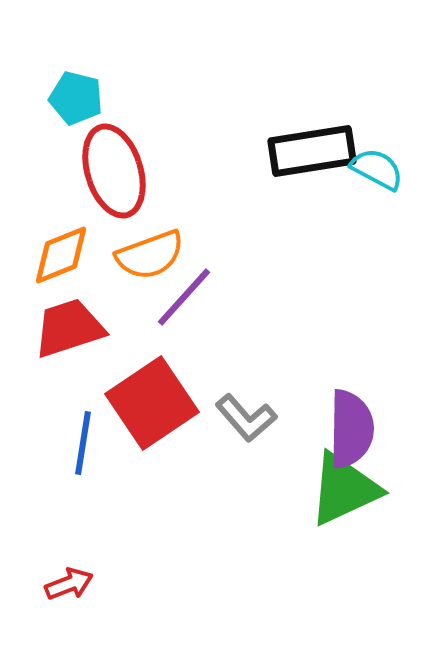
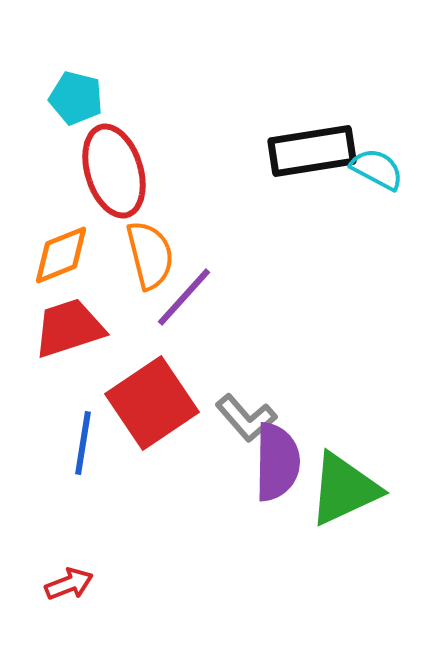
orange semicircle: rotated 84 degrees counterclockwise
purple semicircle: moved 74 px left, 33 px down
